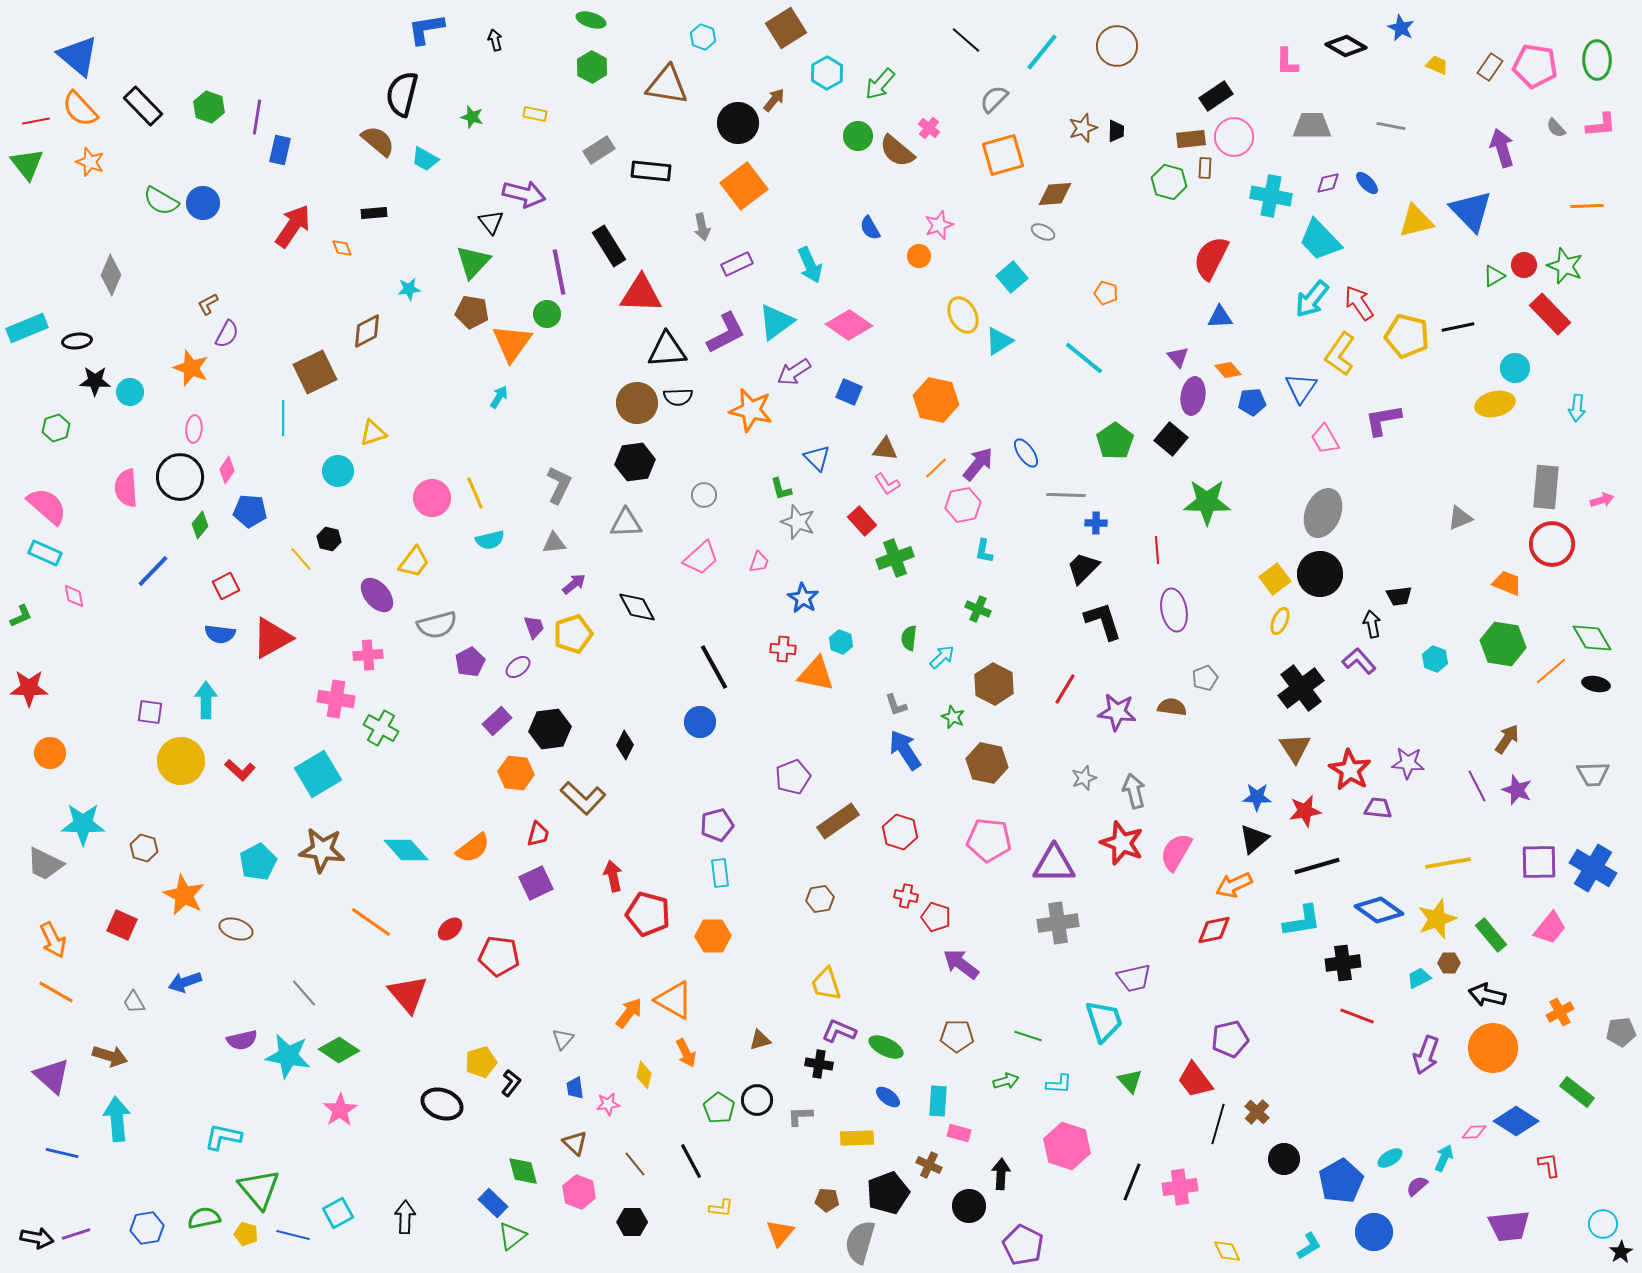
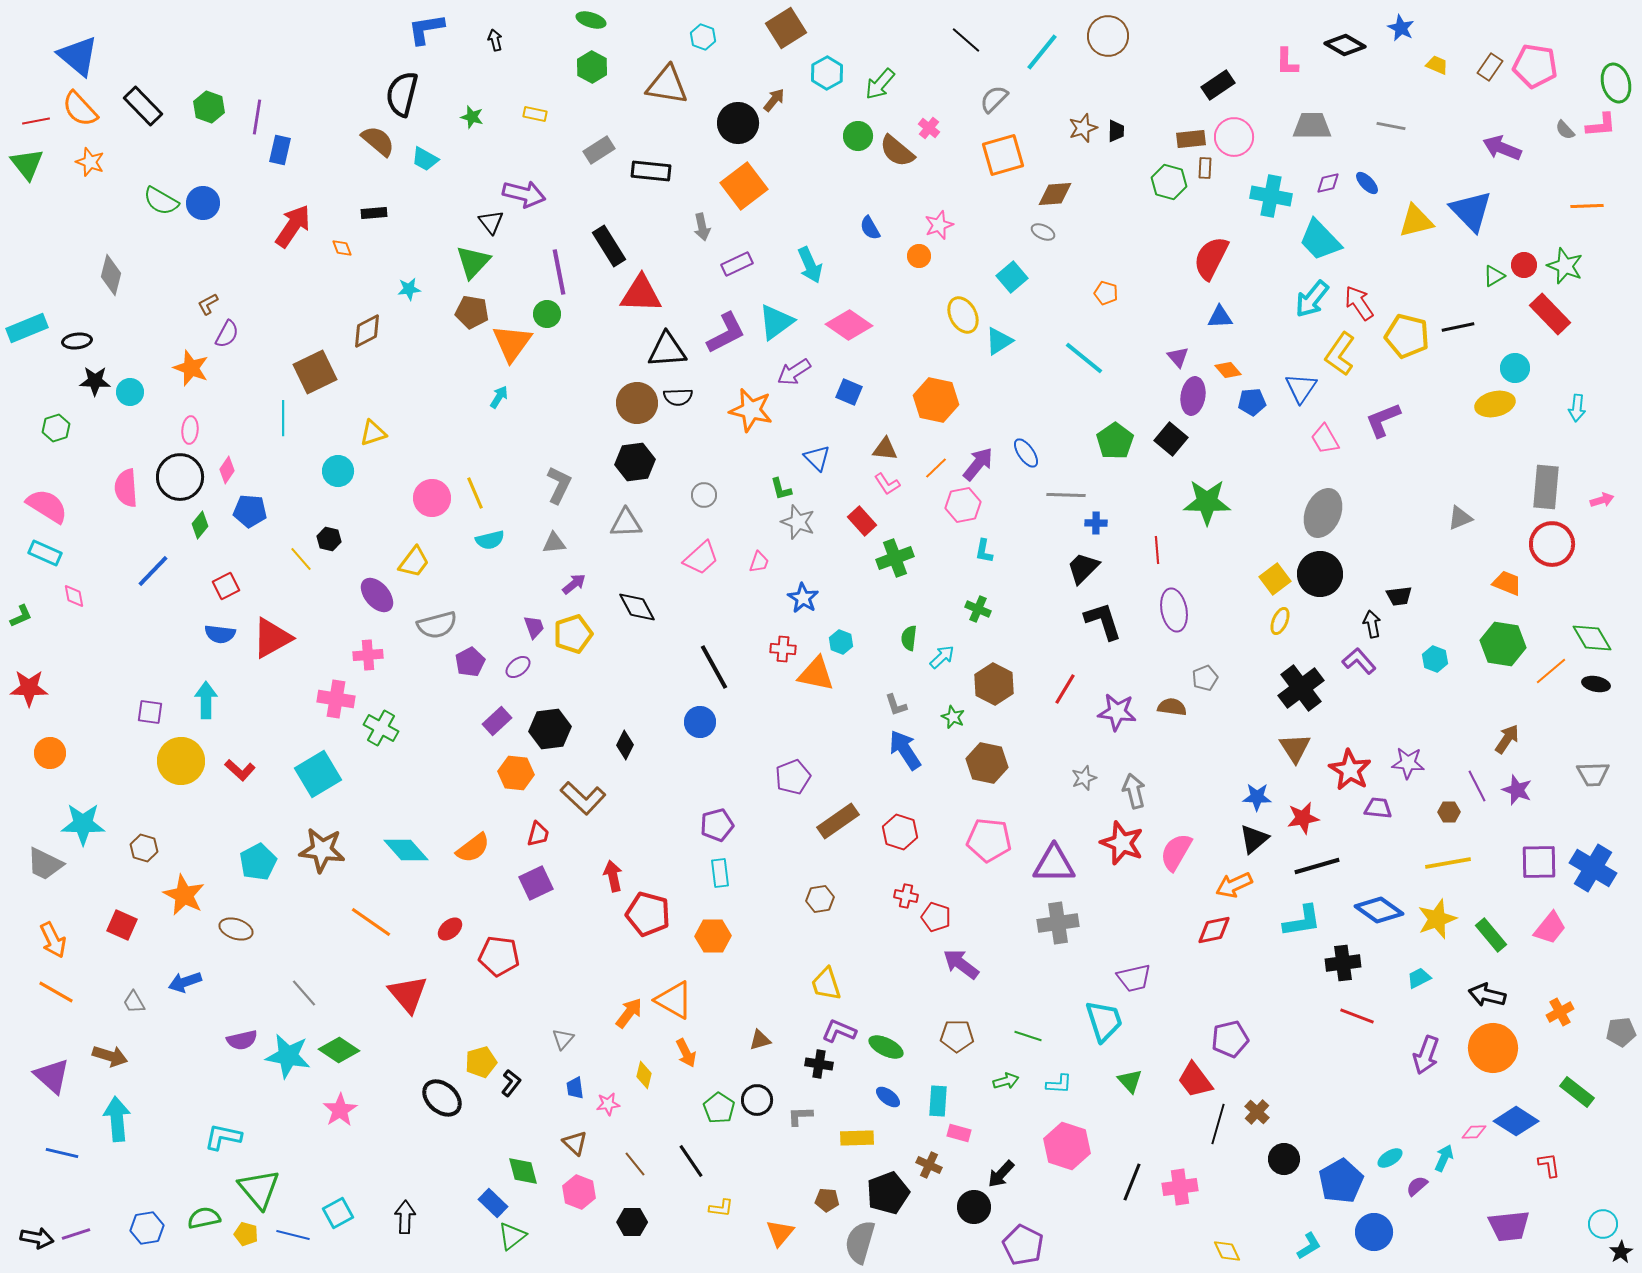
brown circle at (1117, 46): moved 9 px left, 10 px up
black diamond at (1346, 46): moved 1 px left, 1 px up
green ellipse at (1597, 60): moved 19 px right, 23 px down; rotated 15 degrees counterclockwise
black rectangle at (1216, 96): moved 2 px right, 11 px up
gray semicircle at (1556, 128): moved 9 px right, 2 px down
purple arrow at (1502, 148): rotated 51 degrees counterclockwise
gray diamond at (111, 275): rotated 9 degrees counterclockwise
purple L-shape at (1383, 420): rotated 12 degrees counterclockwise
pink ellipse at (194, 429): moved 4 px left, 1 px down
pink semicircle at (47, 506): rotated 9 degrees counterclockwise
red star at (1305, 811): moved 2 px left, 7 px down
brown hexagon at (1449, 963): moved 151 px up
black ellipse at (442, 1104): moved 6 px up; rotated 21 degrees clockwise
black line at (691, 1161): rotated 6 degrees counterclockwise
black arrow at (1001, 1174): rotated 140 degrees counterclockwise
black circle at (969, 1206): moved 5 px right, 1 px down
